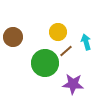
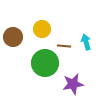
yellow circle: moved 16 px left, 3 px up
brown line: moved 2 px left, 5 px up; rotated 48 degrees clockwise
purple star: rotated 15 degrees counterclockwise
